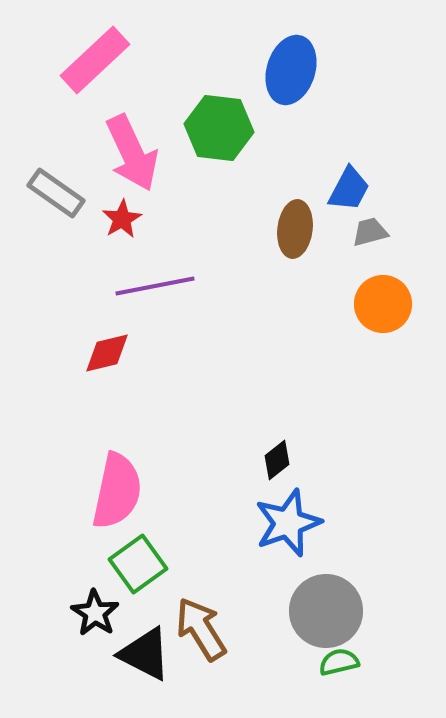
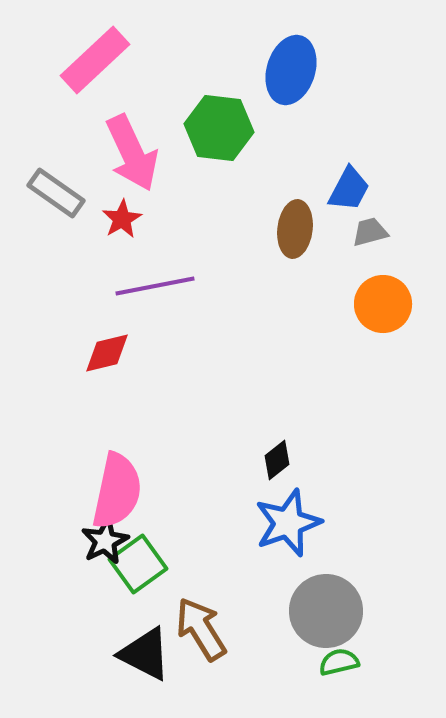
black star: moved 10 px right, 72 px up; rotated 12 degrees clockwise
